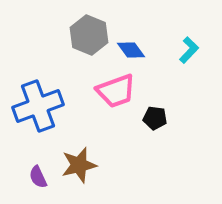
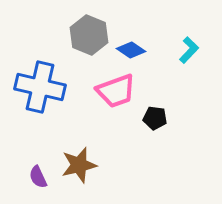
blue diamond: rotated 20 degrees counterclockwise
blue cross: moved 2 px right, 19 px up; rotated 33 degrees clockwise
